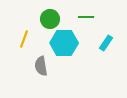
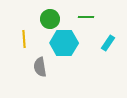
yellow line: rotated 24 degrees counterclockwise
cyan rectangle: moved 2 px right
gray semicircle: moved 1 px left, 1 px down
